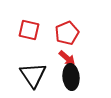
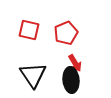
red pentagon: moved 1 px left
red arrow: moved 8 px right, 5 px down; rotated 18 degrees clockwise
black ellipse: moved 3 px down
